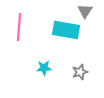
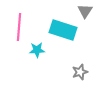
cyan rectangle: moved 3 px left; rotated 8 degrees clockwise
cyan star: moved 7 px left, 18 px up
